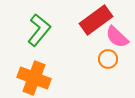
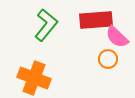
red rectangle: rotated 32 degrees clockwise
green L-shape: moved 7 px right, 5 px up
